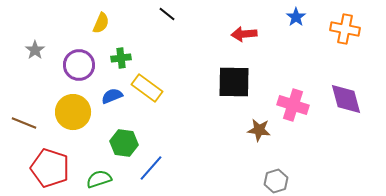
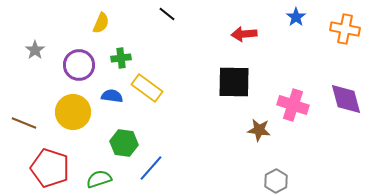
blue semicircle: rotated 30 degrees clockwise
gray hexagon: rotated 10 degrees counterclockwise
